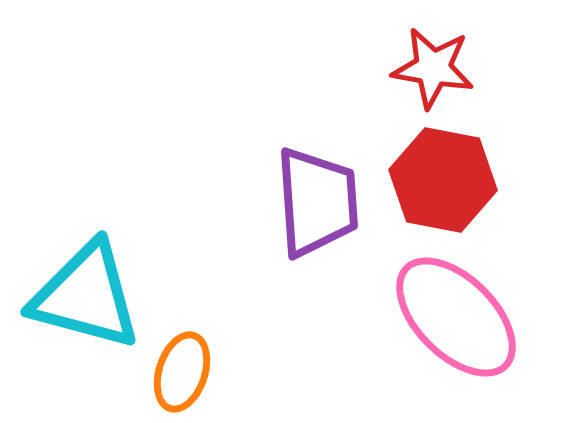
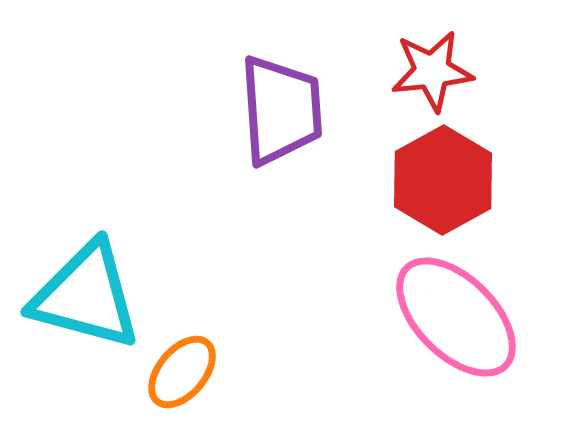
red star: moved 1 px left, 3 px down; rotated 16 degrees counterclockwise
red hexagon: rotated 20 degrees clockwise
purple trapezoid: moved 36 px left, 92 px up
orange ellipse: rotated 22 degrees clockwise
